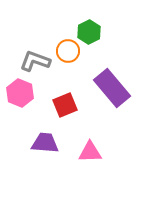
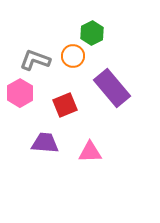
green hexagon: moved 3 px right, 1 px down
orange circle: moved 5 px right, 5 px down
gray L-shape: moved 1 px up
pink hexagon: rotated 8 degrees clockwise
